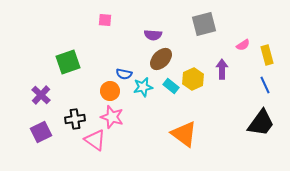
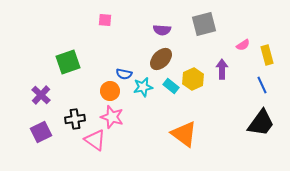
purple semicircle: moved 9 px right, 5 px up
blue line: moved 3 px left
